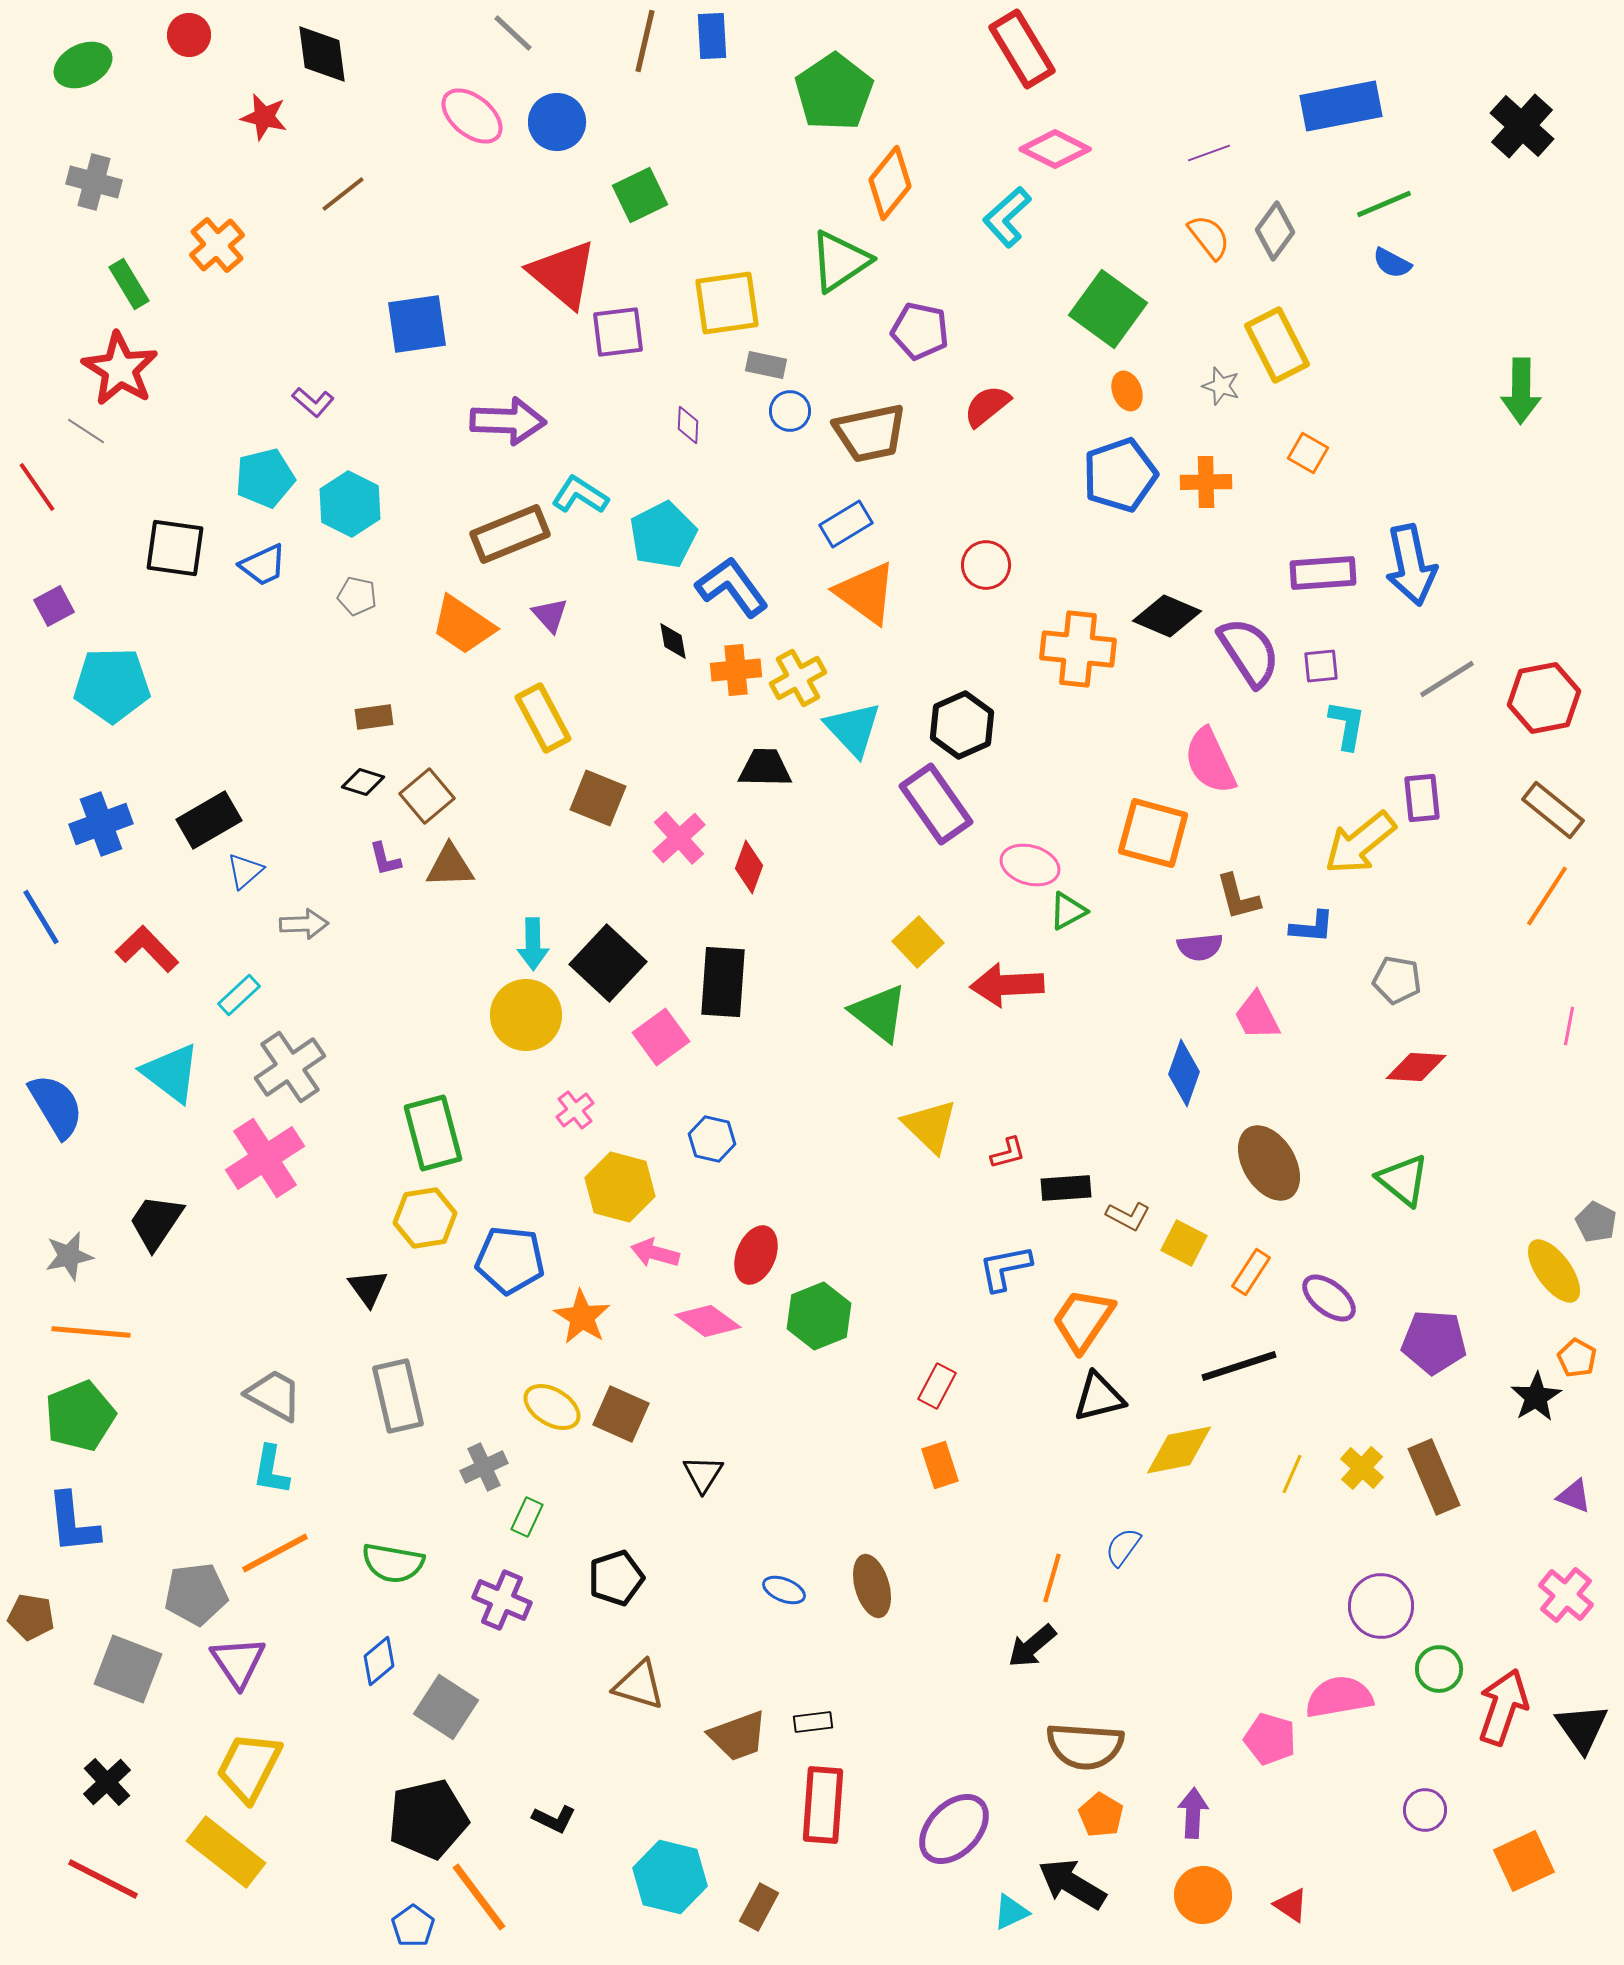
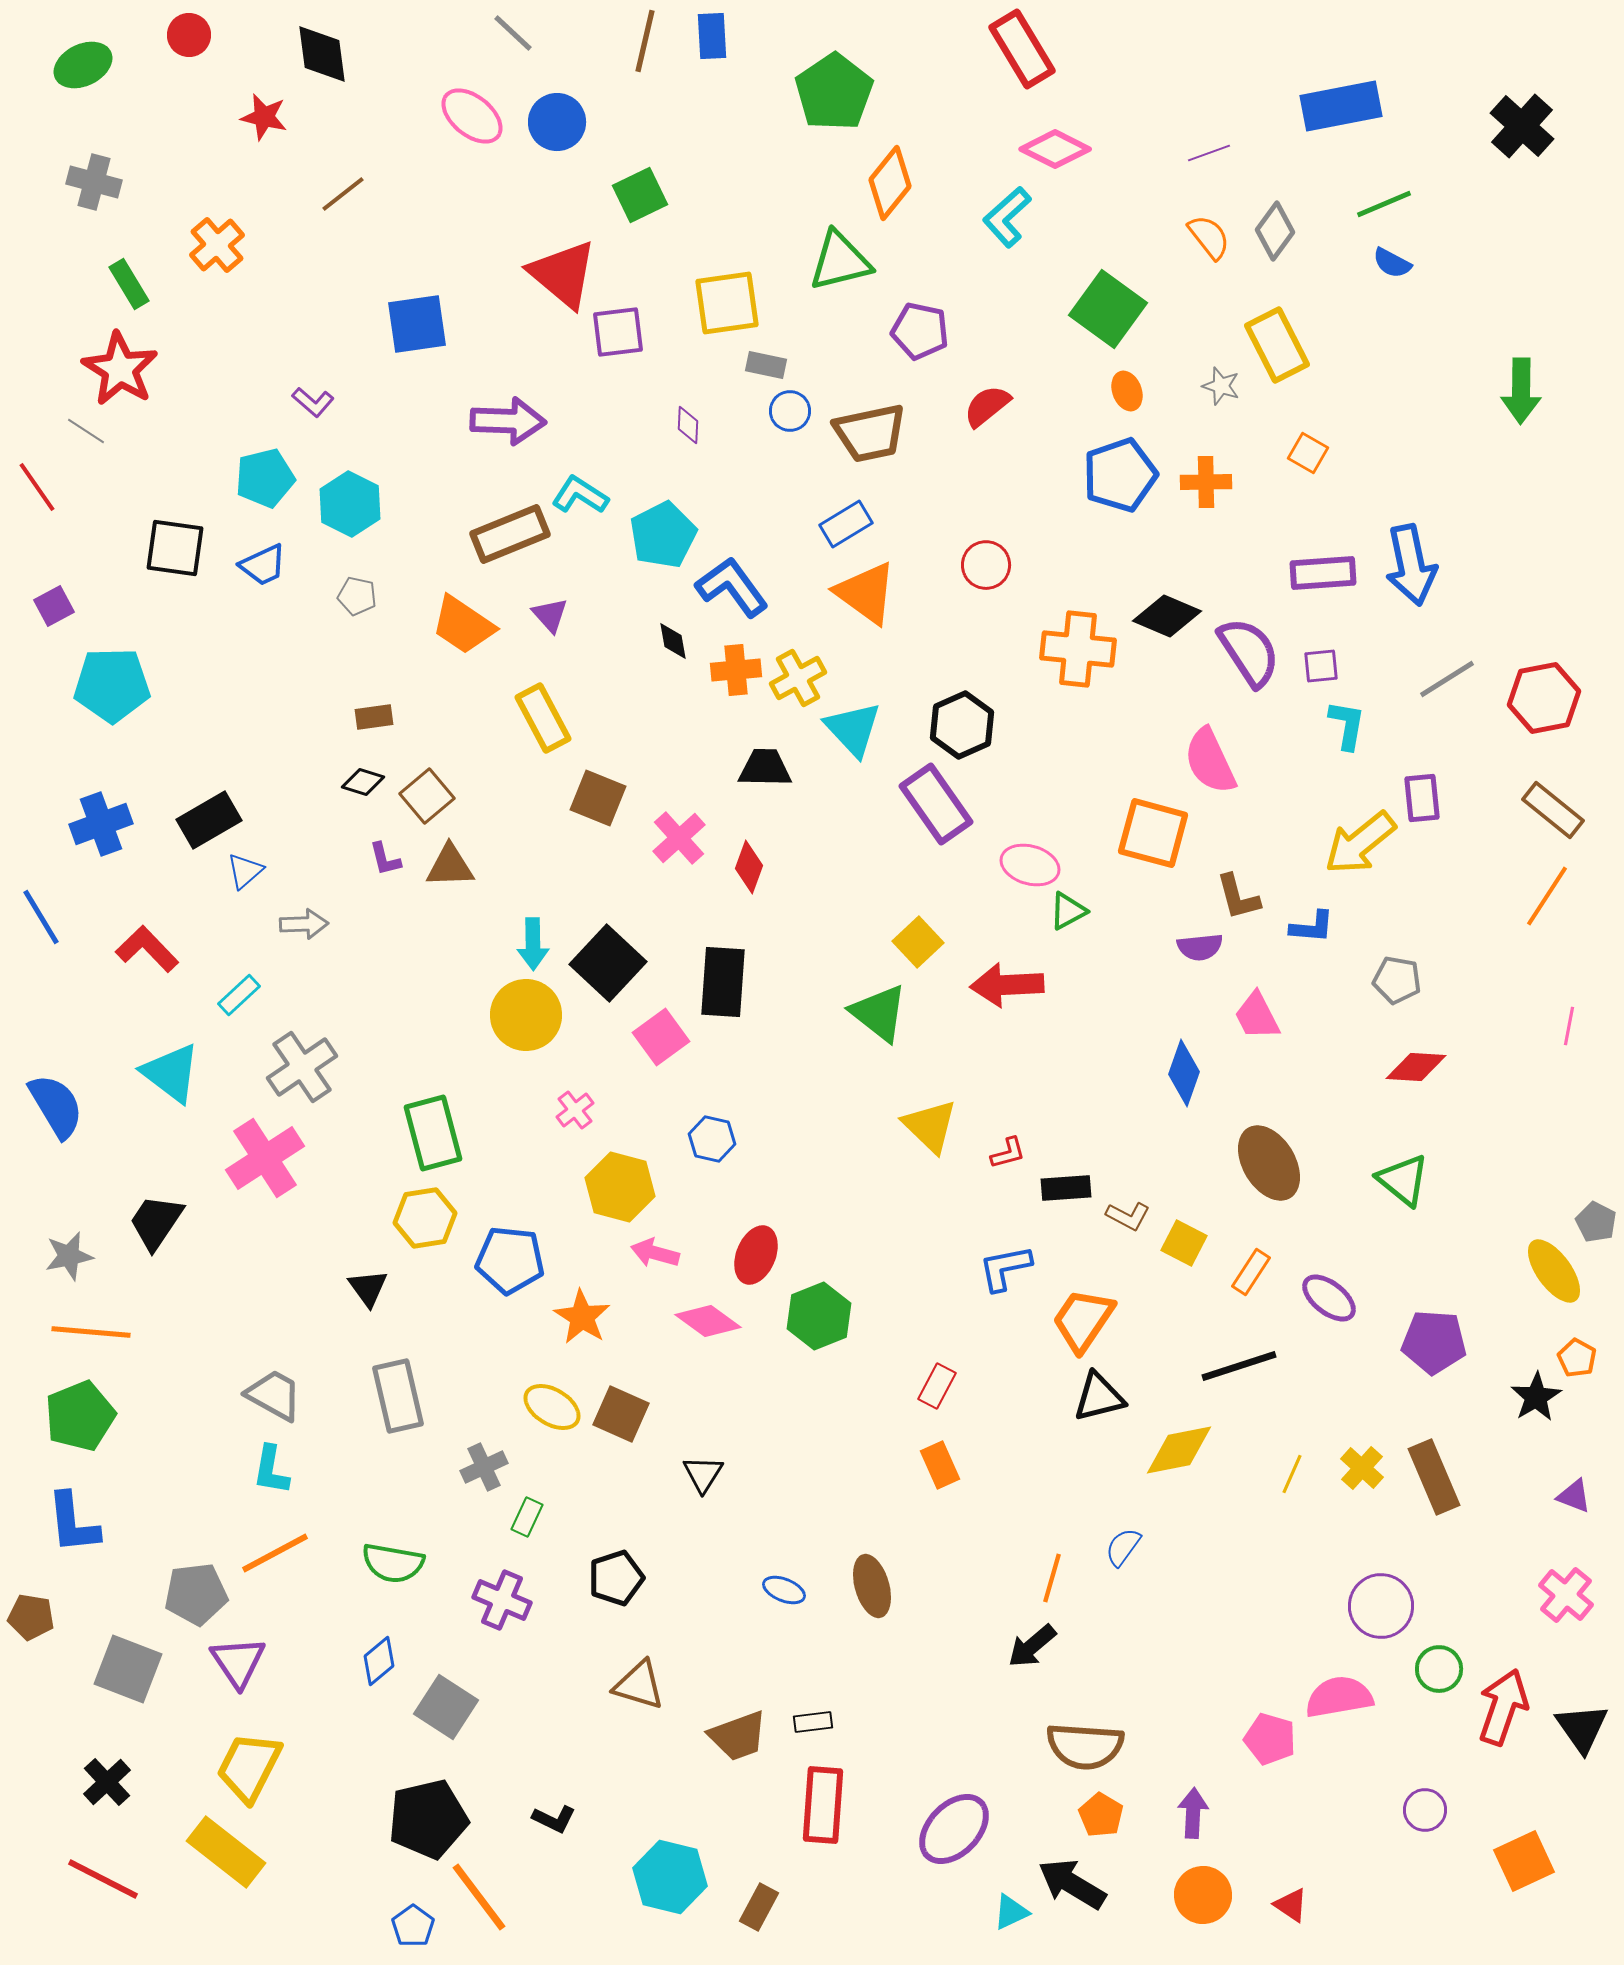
green triangle at (840, 261): rotated 20 degrees clockwise
gray cross at (290, 1067): moved 12 px right
orange rectangle at (940, 1465): rotated 6 degrees counterclockwise
